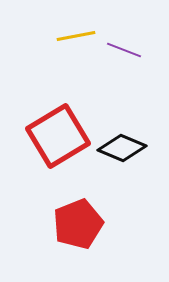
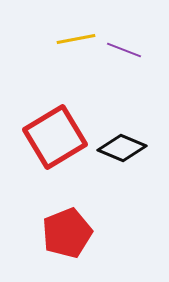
yellow line: moved 3 px down
red square: moved 3 px left, 1 px down
red pentagon: moved 11 px left, 9 px down
